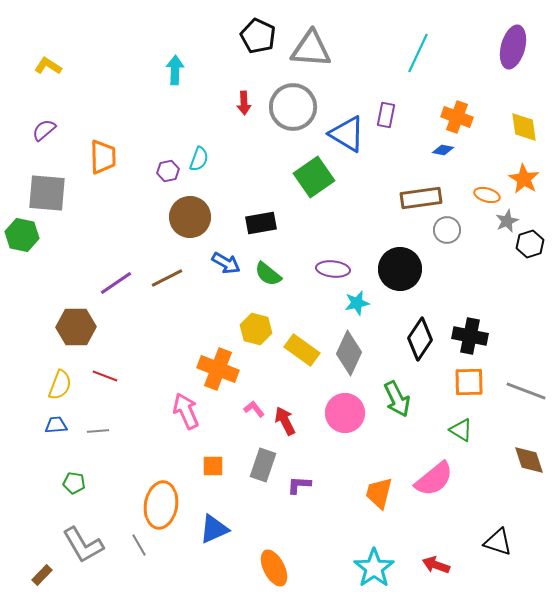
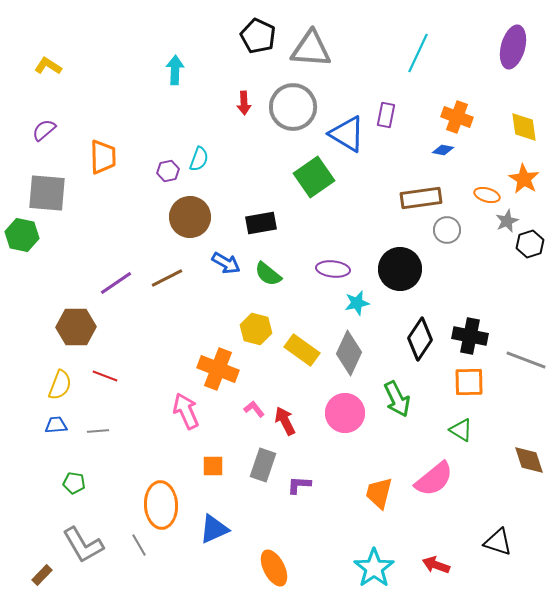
gray line at (526, 391): moved 31 px up
orange ellipse at (161, 505): rotated 12 degrees counterclockwise
